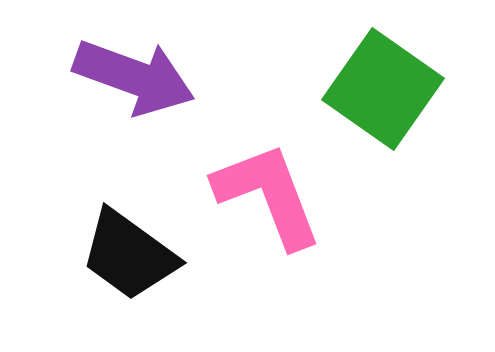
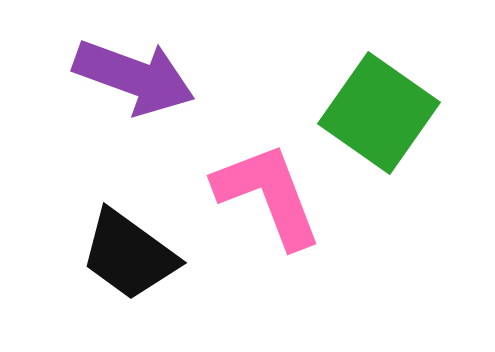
green square: moved 4 px left, 24 px down
